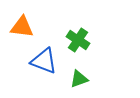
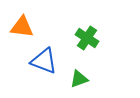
green cross: moved 9 px right, 2 px up
